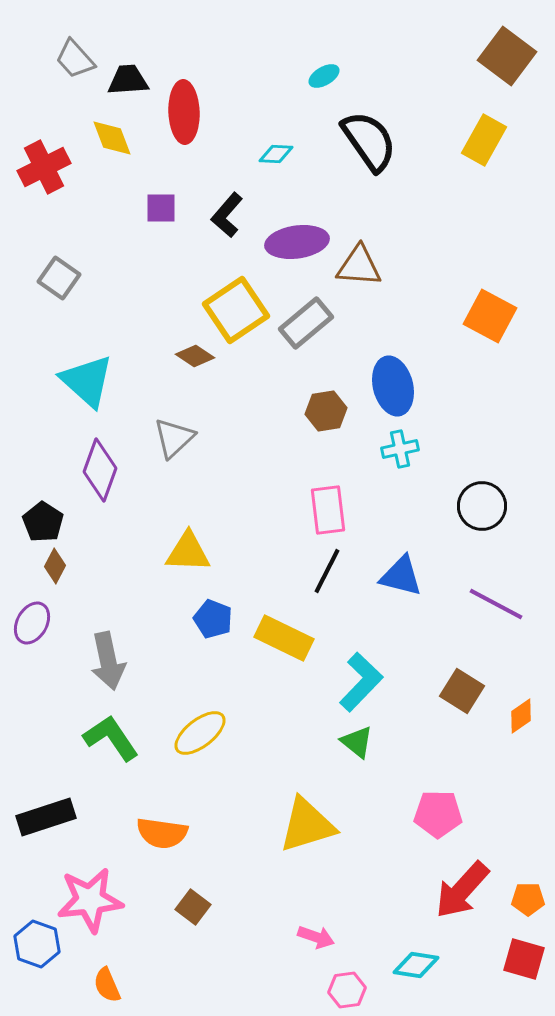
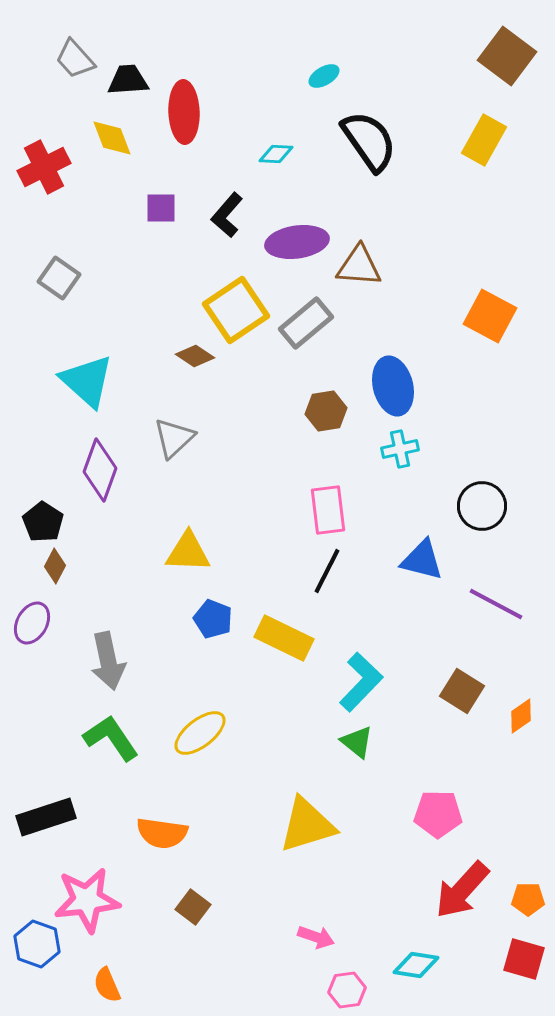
blue triangle at (401, 576): moved 21 px right, 16 px up
pink star at (90, 900): moved 3 px left
